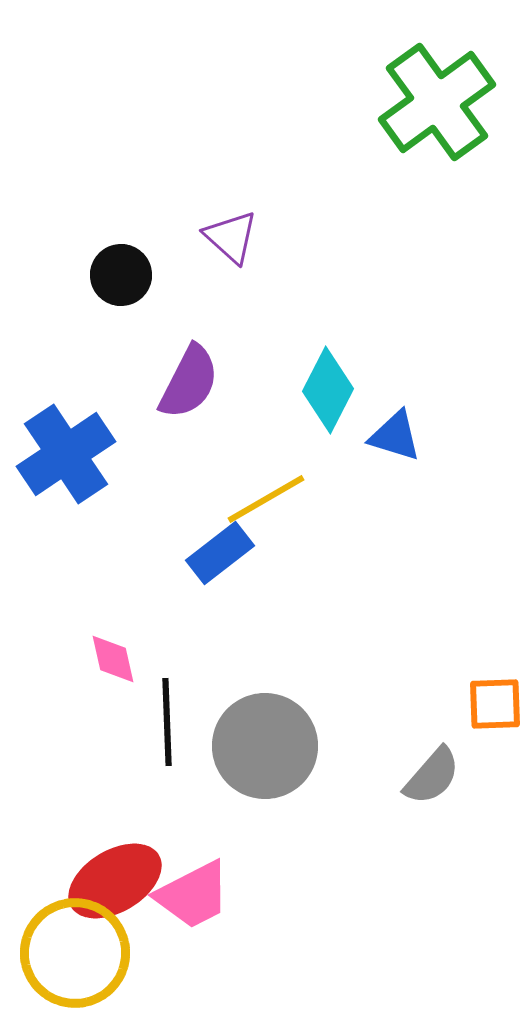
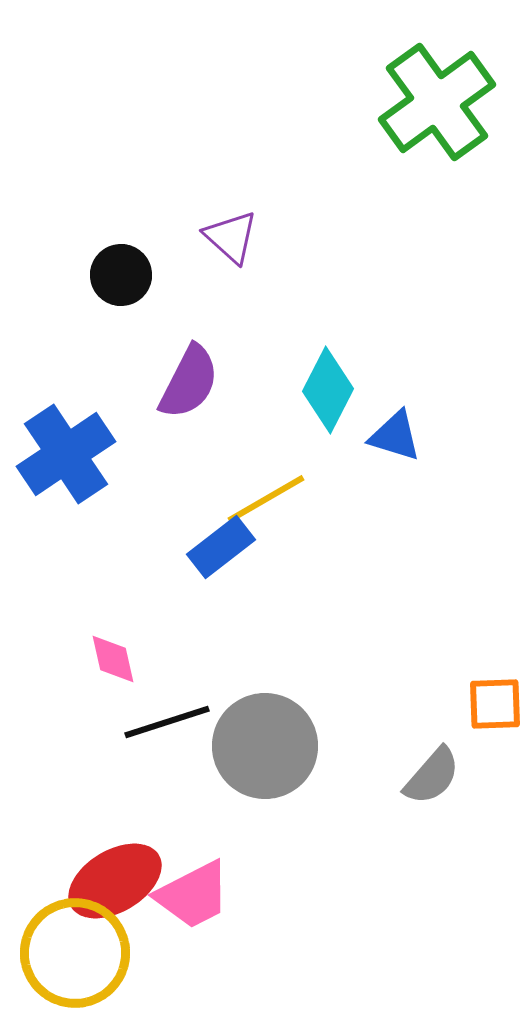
blue rectangle: moved 1 px right, 6 px up
black line: rotated 74 degrees clockwise
